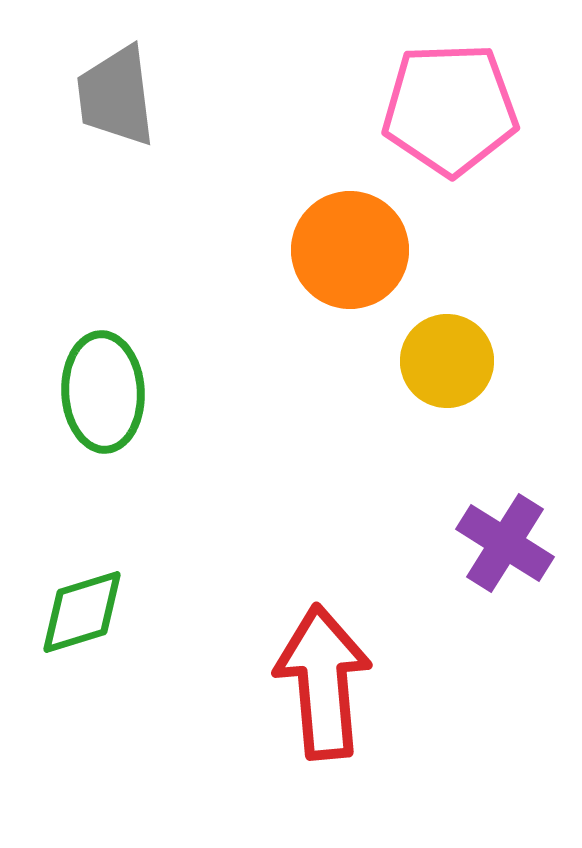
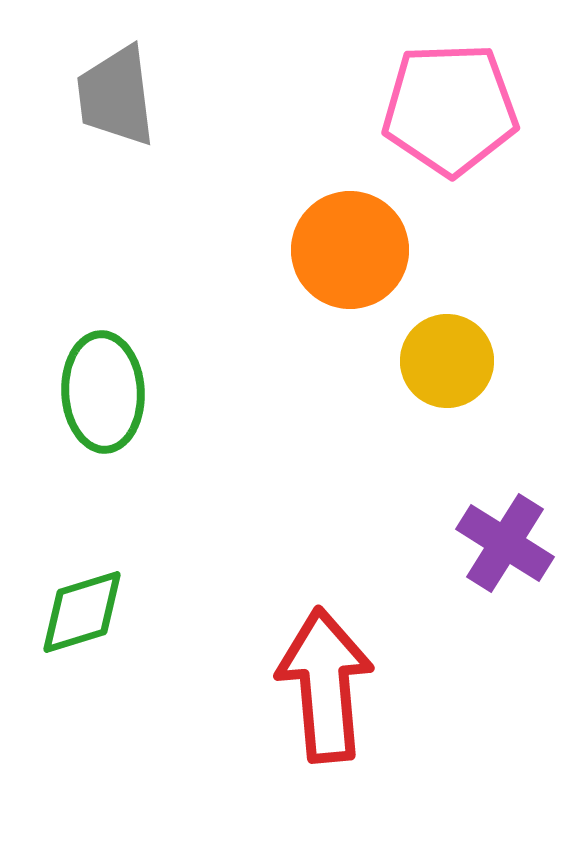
red arrow: moved 2 px right, 3 px down
